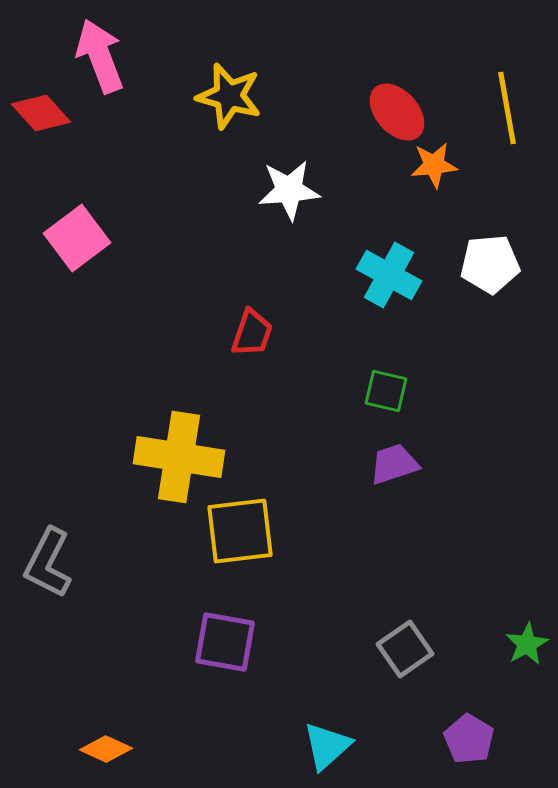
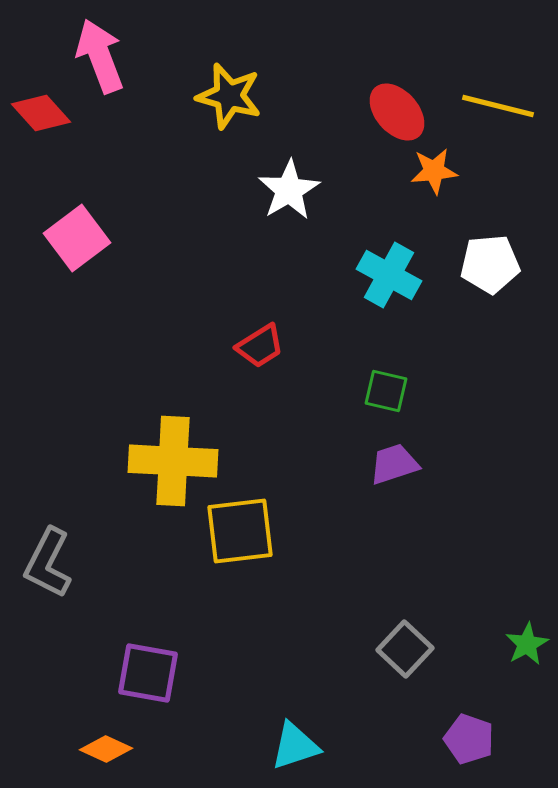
yellow line: moved 9 px left, 2 px up; rotated 66 degrees counterclockwise
orange star: moved 6 px down
white star: rotated 26 degrees counterclockwise
red trapezoid: moved 8 px right, 13 px down; rotated 39 degrees clockwise
yellow cross: moved 6 px left, 4 px down; rotated 6 degrees counterclockwise
purple square: moved 77 px left, 31 px down
gray square: rotated 12 degrees counterclockwise
purple pentagon: rotated 12 degrees counterclockwise
cyan triangle: moved 32 px left; rotated 24 degrees clockwise
